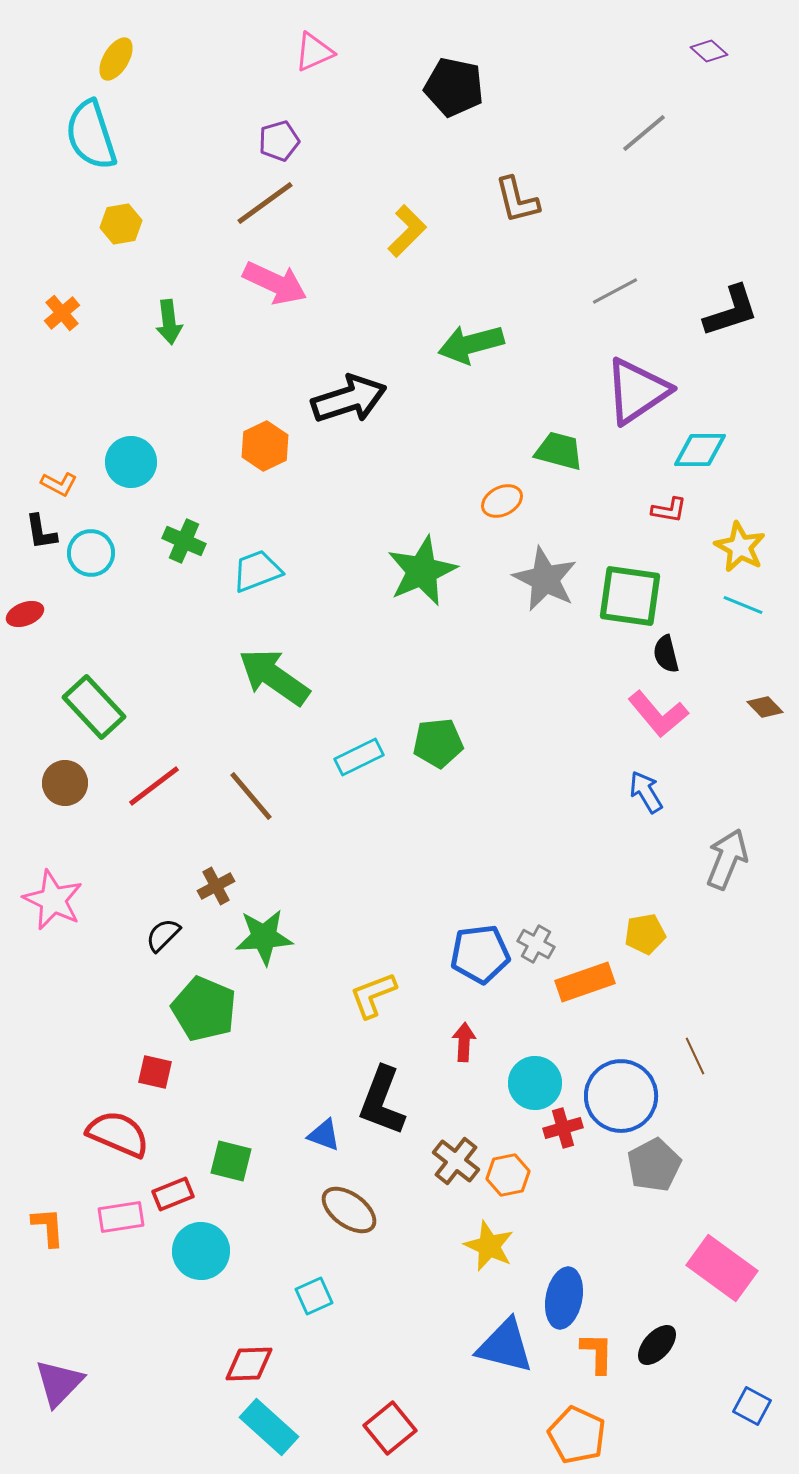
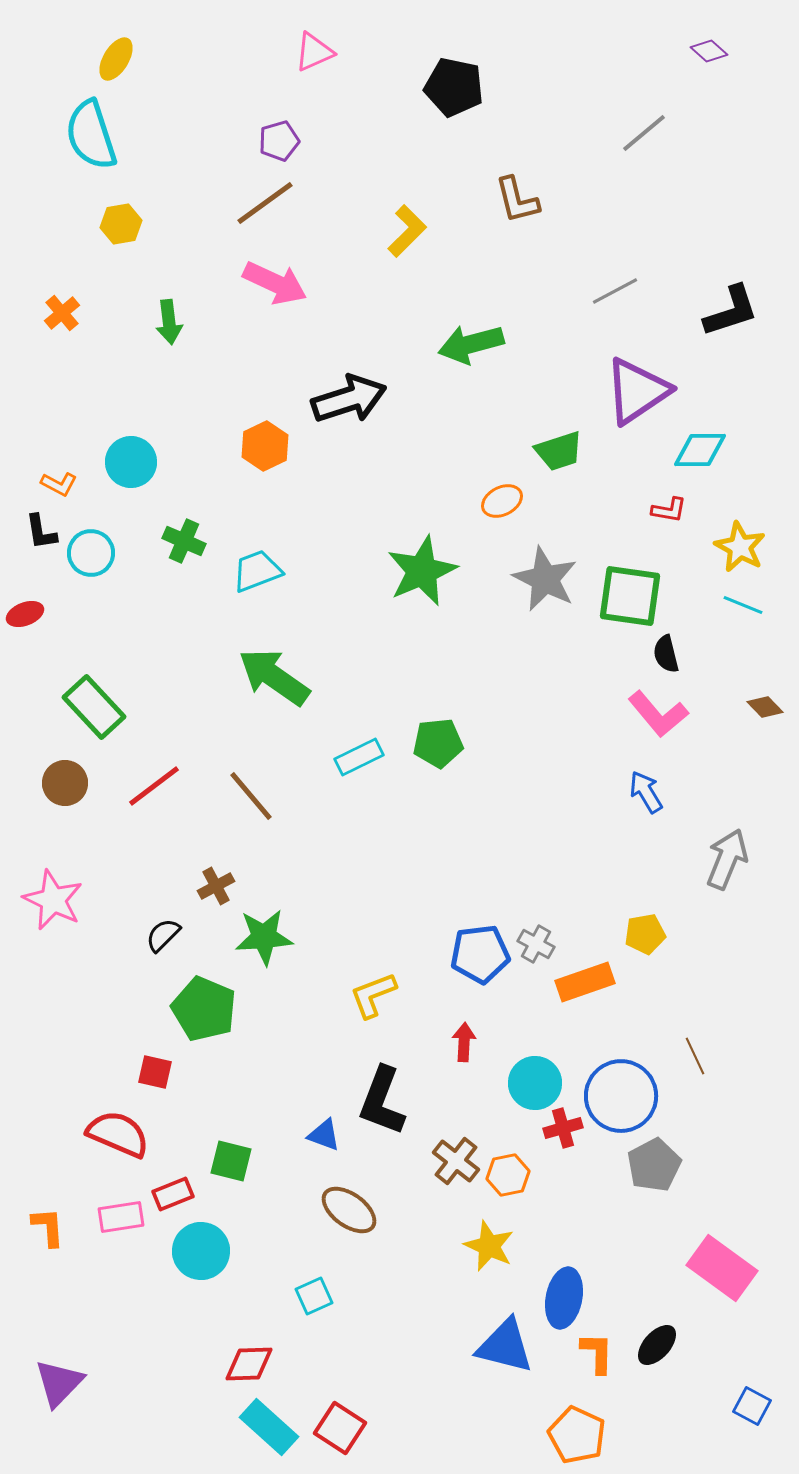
green trapezoid at (559, 451): rotated 147 degrees clockwise
red square at (390, 1428): moved 50 px left; rotated 18 degrees counterclockwise
